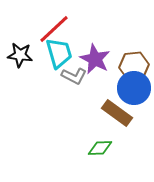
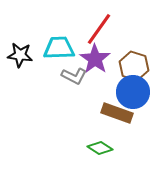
red line: moved 45 px right; rotated 12 degrees counterclockwise
cyan trapezoid: moved 5 px up; rotated 76 degrees counterclockwise
purple star: rotated 8 degrees clockwise
brown hexagon: rotated 24 degrees clockwise
blue circle: moved 1 px left, 4 px down
brown rectangle: rotated 16 degrees counterclockwise
green diamond: rotated 35 degrees clockwise
